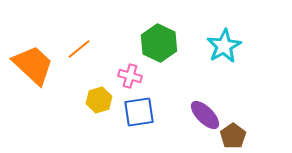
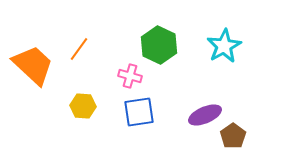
green hexagon: moved 2 px down
orange line: rotated 15 degrees counterclockwise
yellow hexagon: moved 16 px left, 6 px down; rotated 20 degrees clockwise
purple ellipse: rotated 68 degrees counterclockwise
